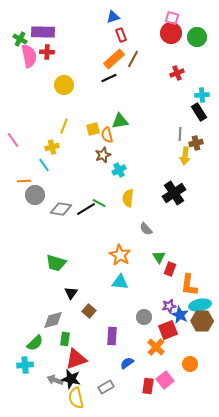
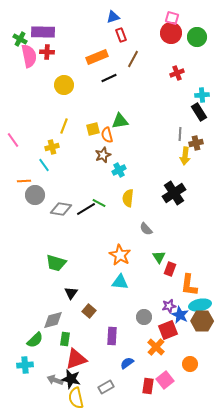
orange rectangle at (114, 59): moved 17 px left, 2 px up; rotated 20 degrees clockwise
green semicircle at (35, 343): moved 3 px up
